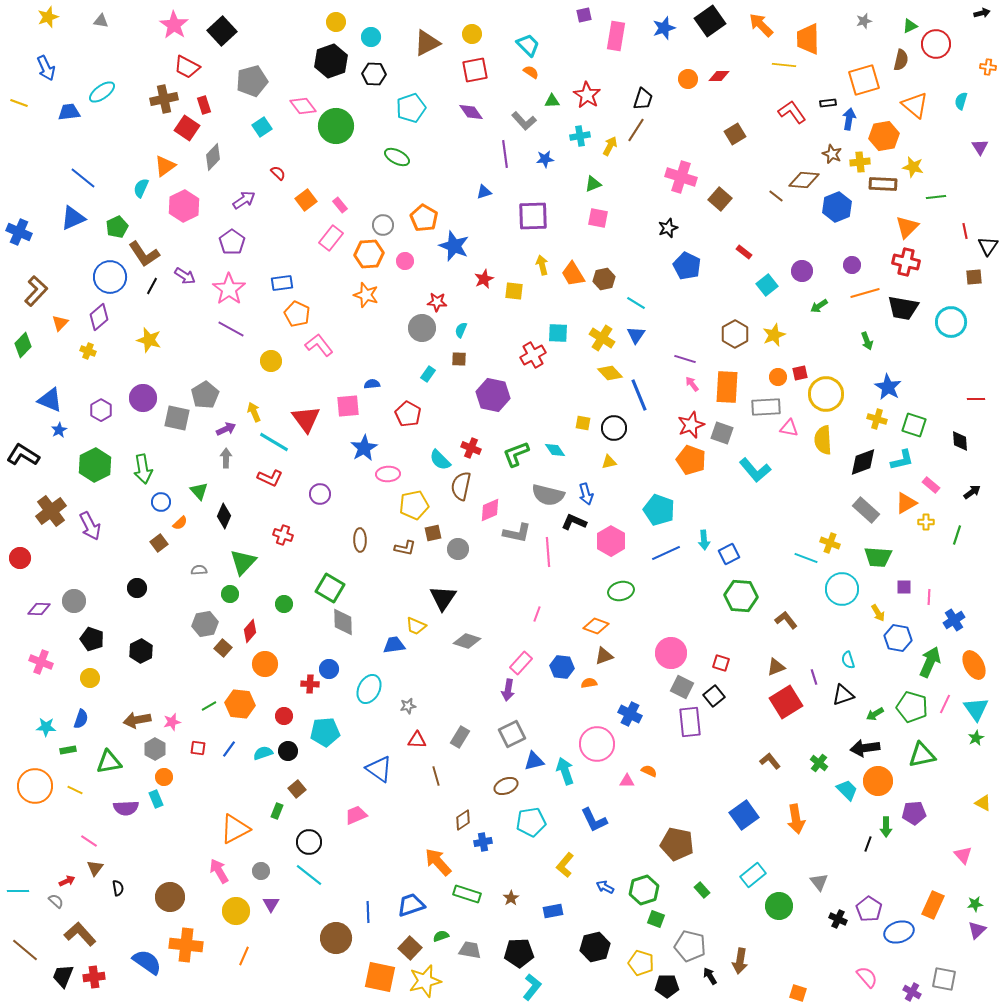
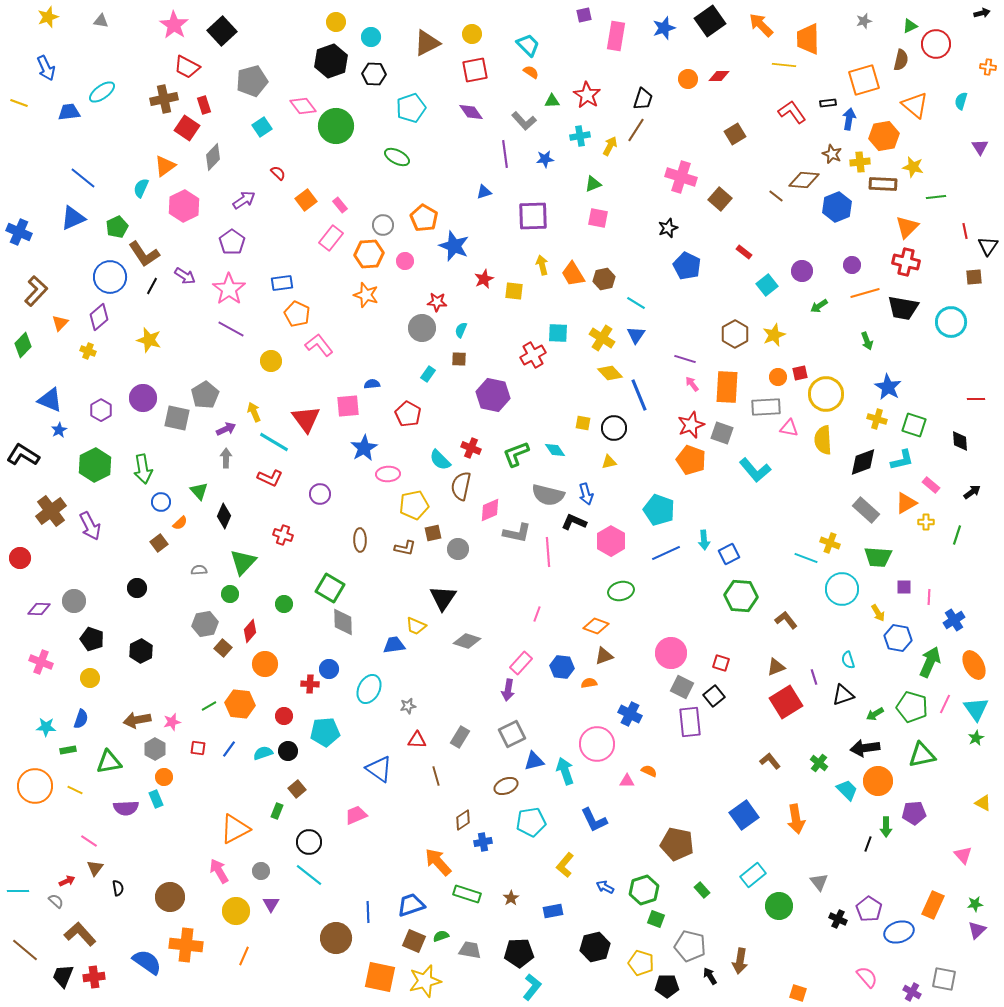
brown square at (410, 948): moved 4 px right, 7 px up; rotated 20 degrees counterclockwise
